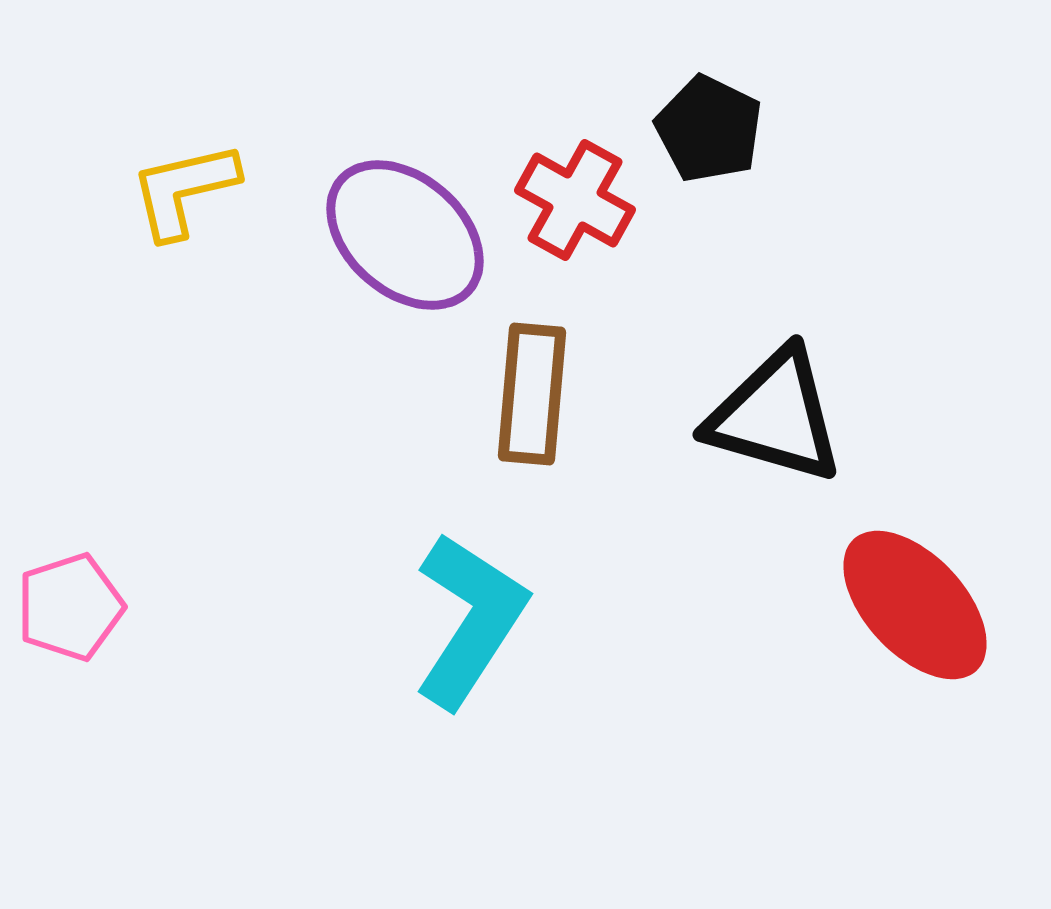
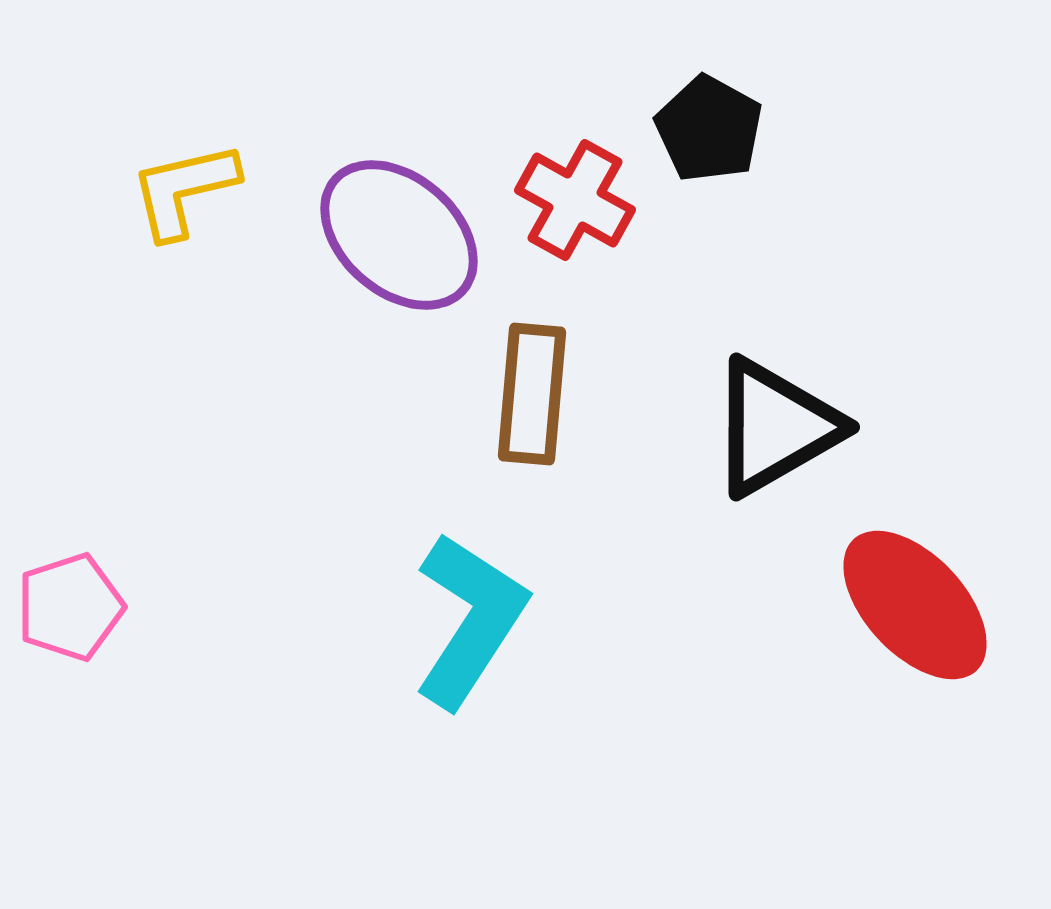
black pentagon: rotated 3 degrees clockwise
purple ellipse: moved 6 px left
black triangle: moved 11 px down; rotated 46 degrees counterclockwise
